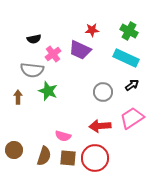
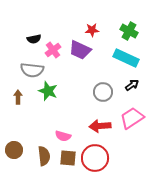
pink cross: moved 4 px up
brown semicircle: rotated 24 degrees counterclockwise
